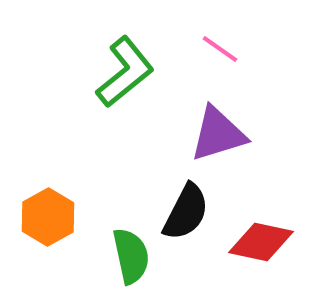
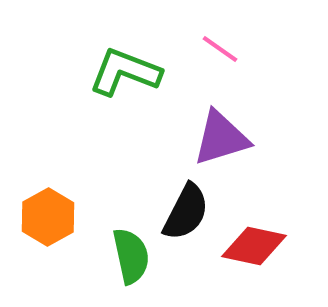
green L-shape: rotated 120 degrees counterclockwise
purple triangle: moved 3 px right, 4 px down
red diamond: moved 7 px left, 4 px down
